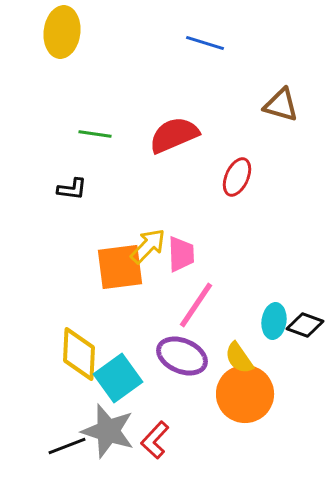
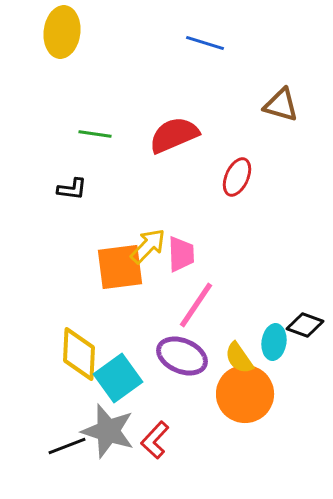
cyan ellipse: moved 21 px down
